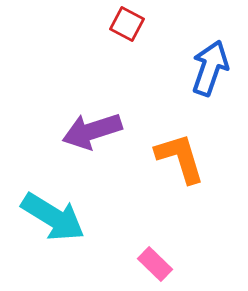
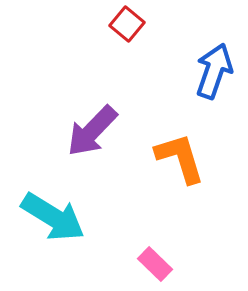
red square: rotated 12 degrees clockwise
blue arrow: moved 4 px right, 3 px down
purple arrow: rotated 28 degrees counterclockwise
